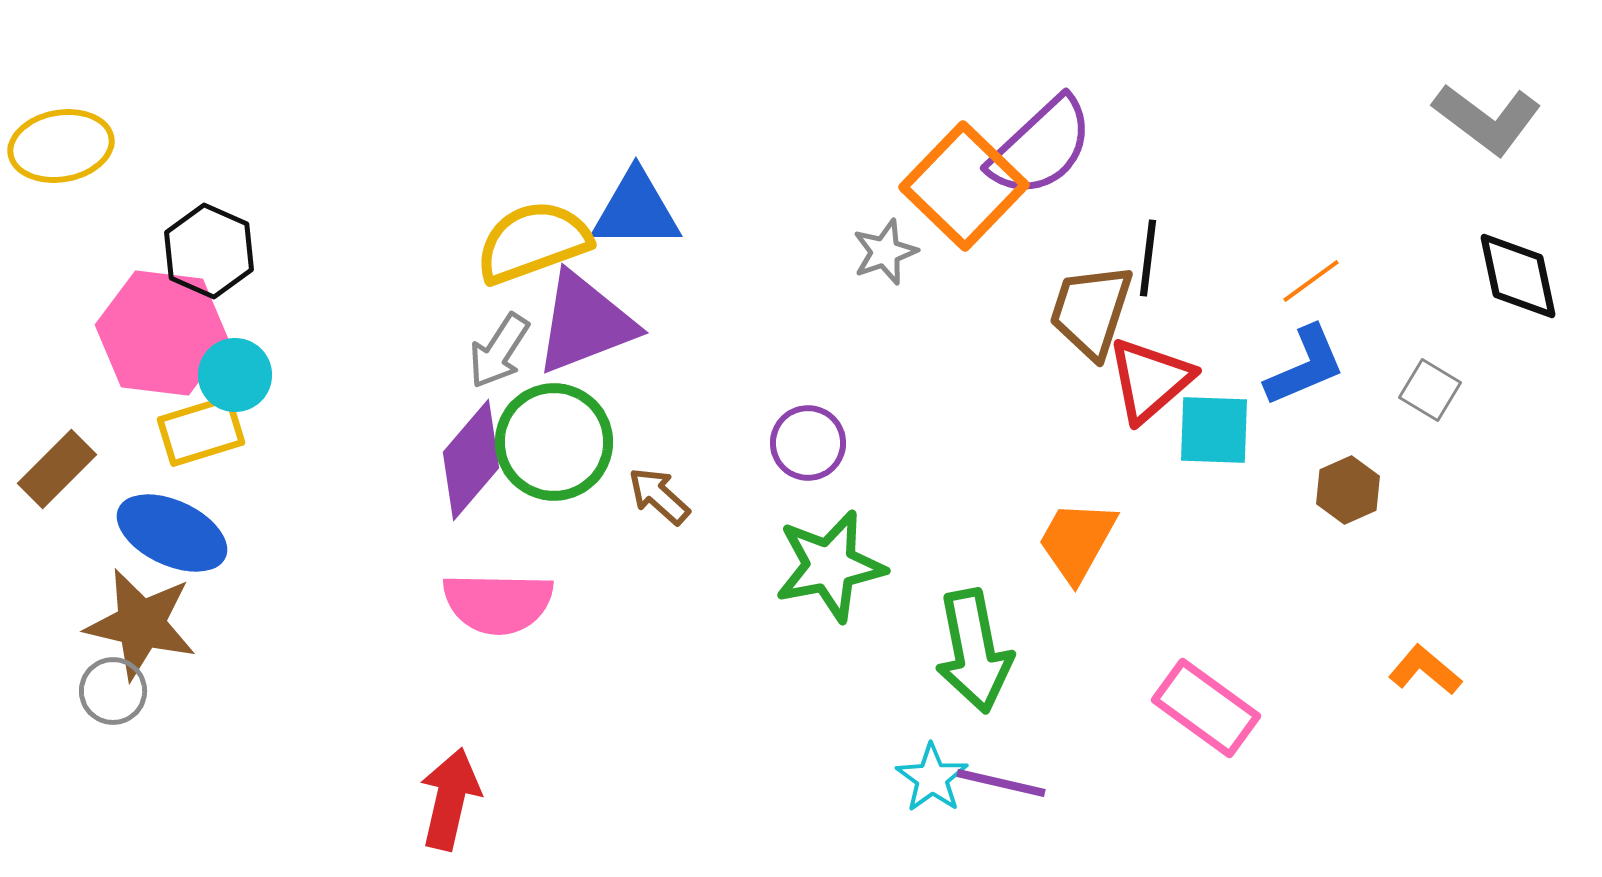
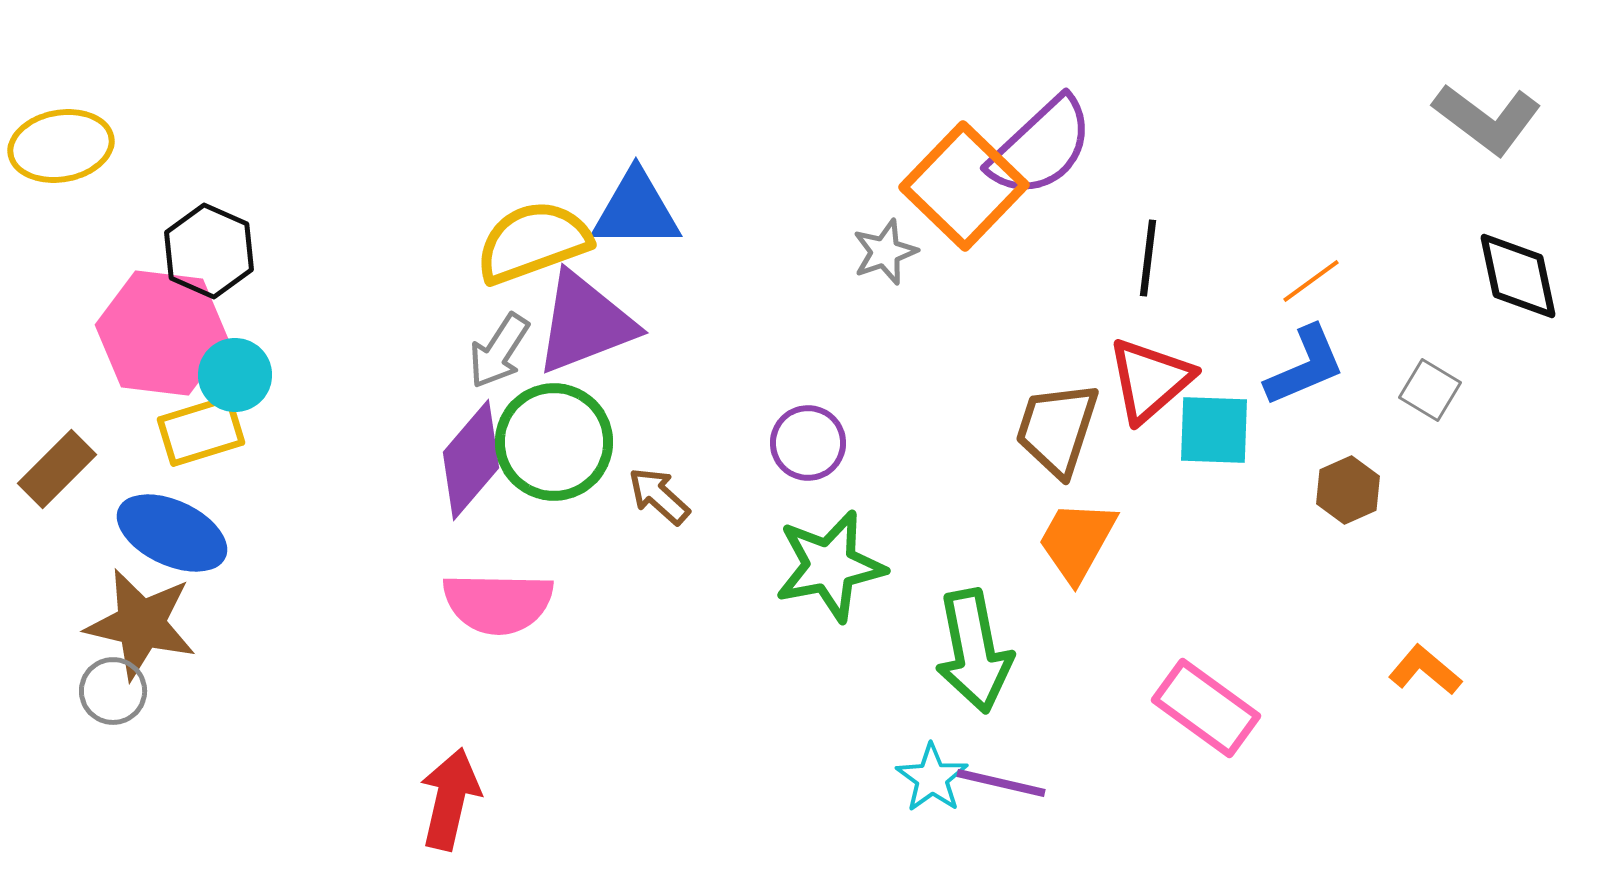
brown trapezoid: moved 34 px left, 118 px down
